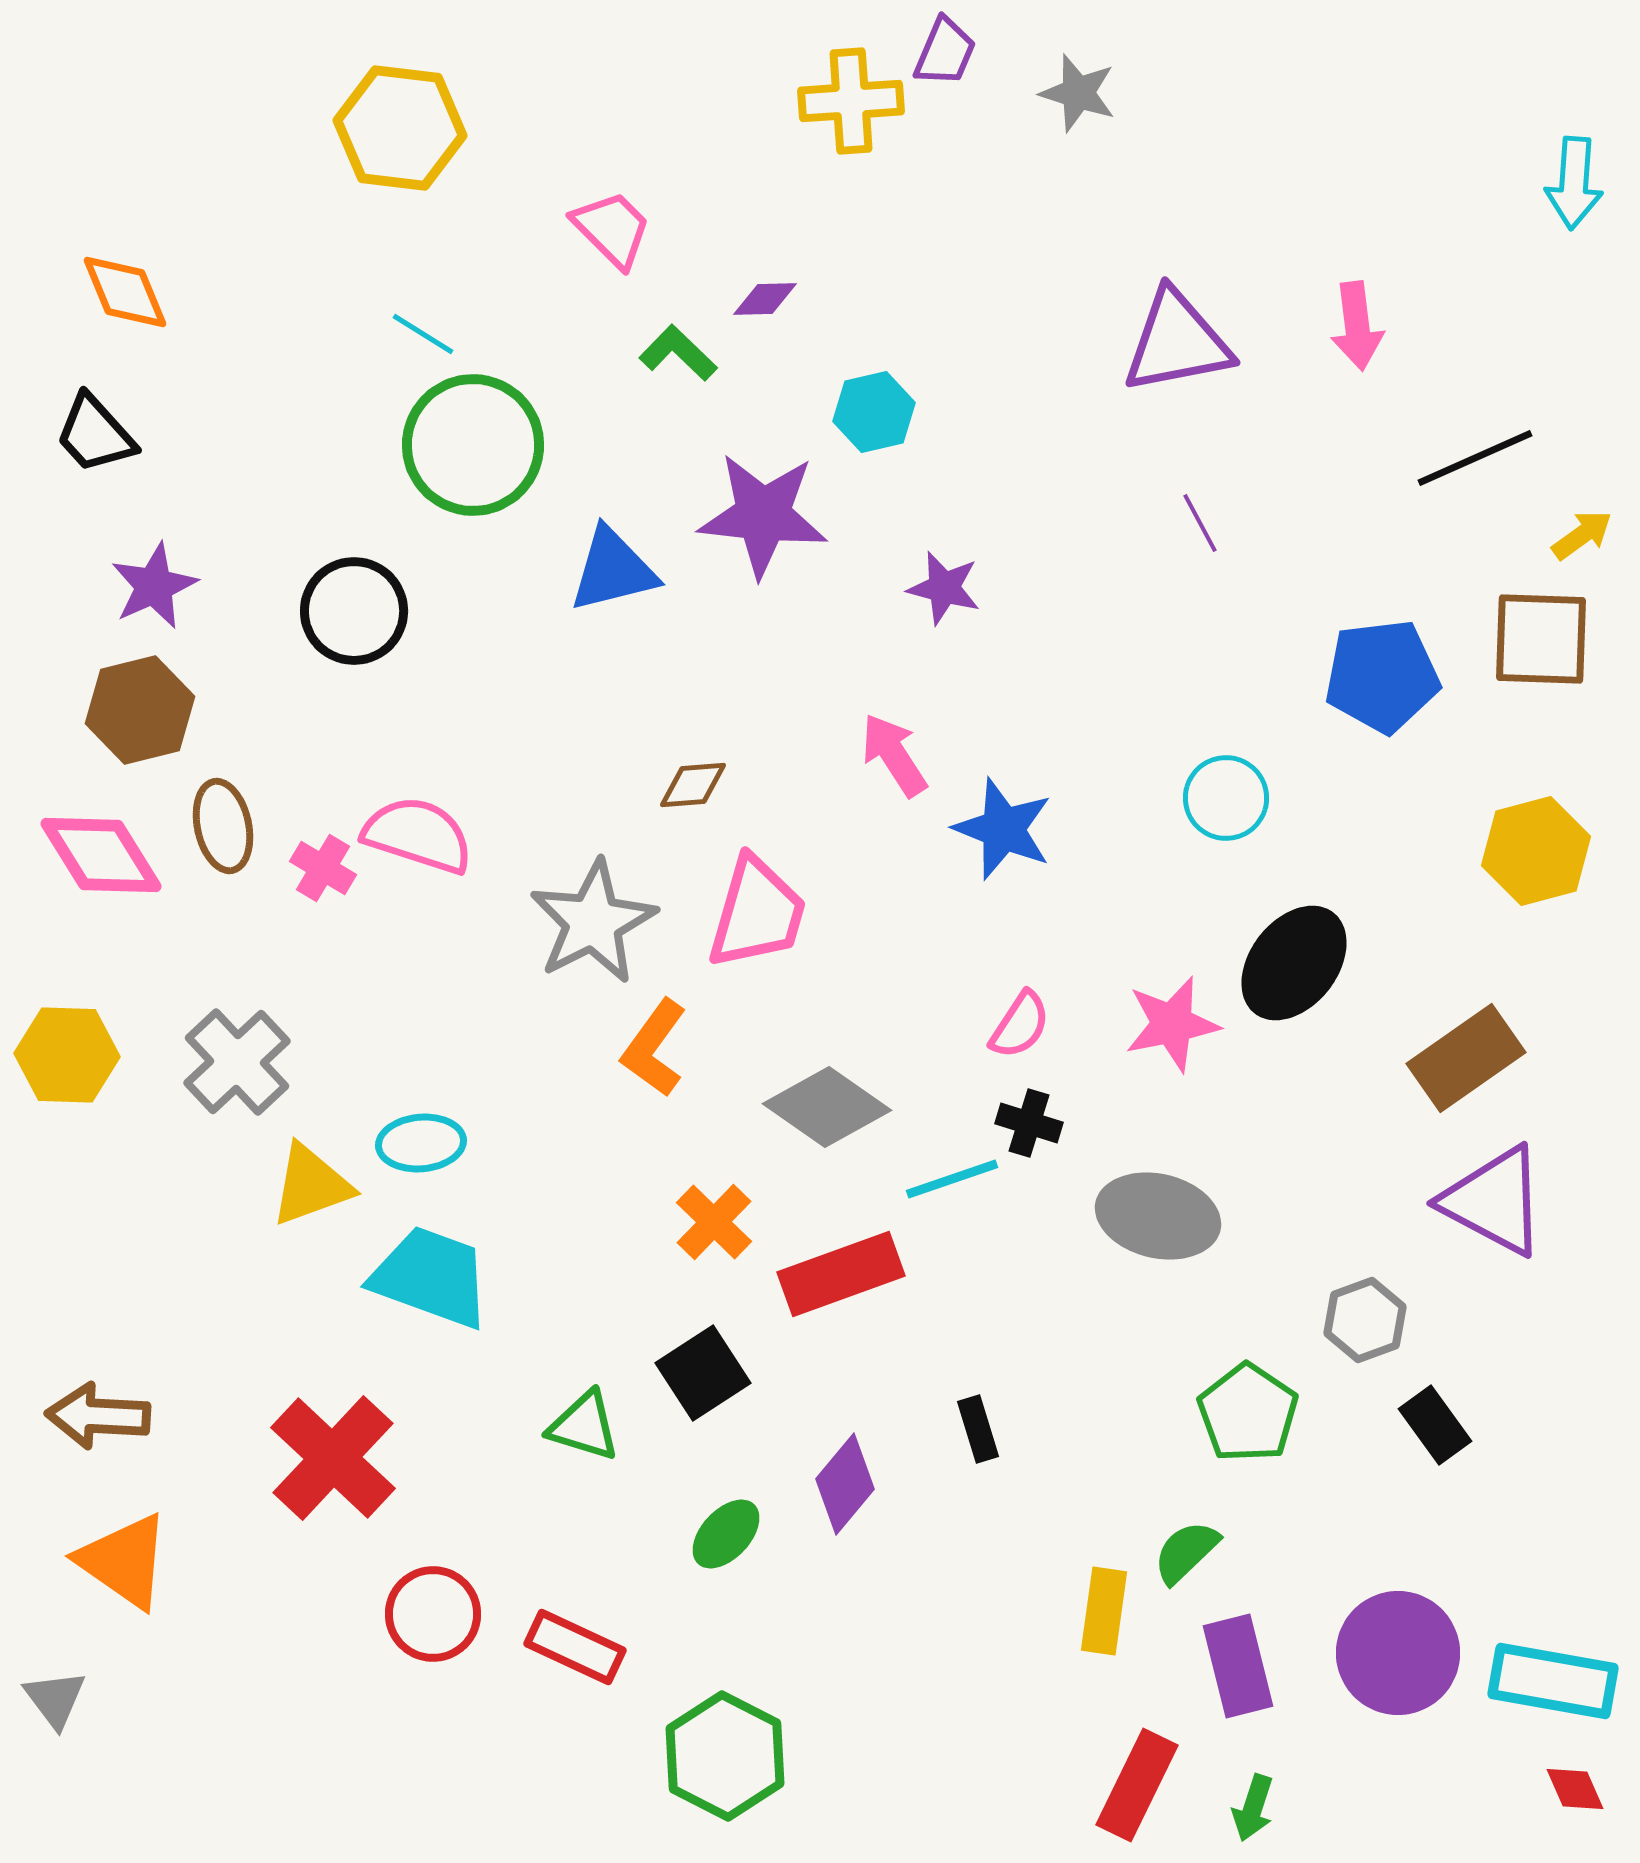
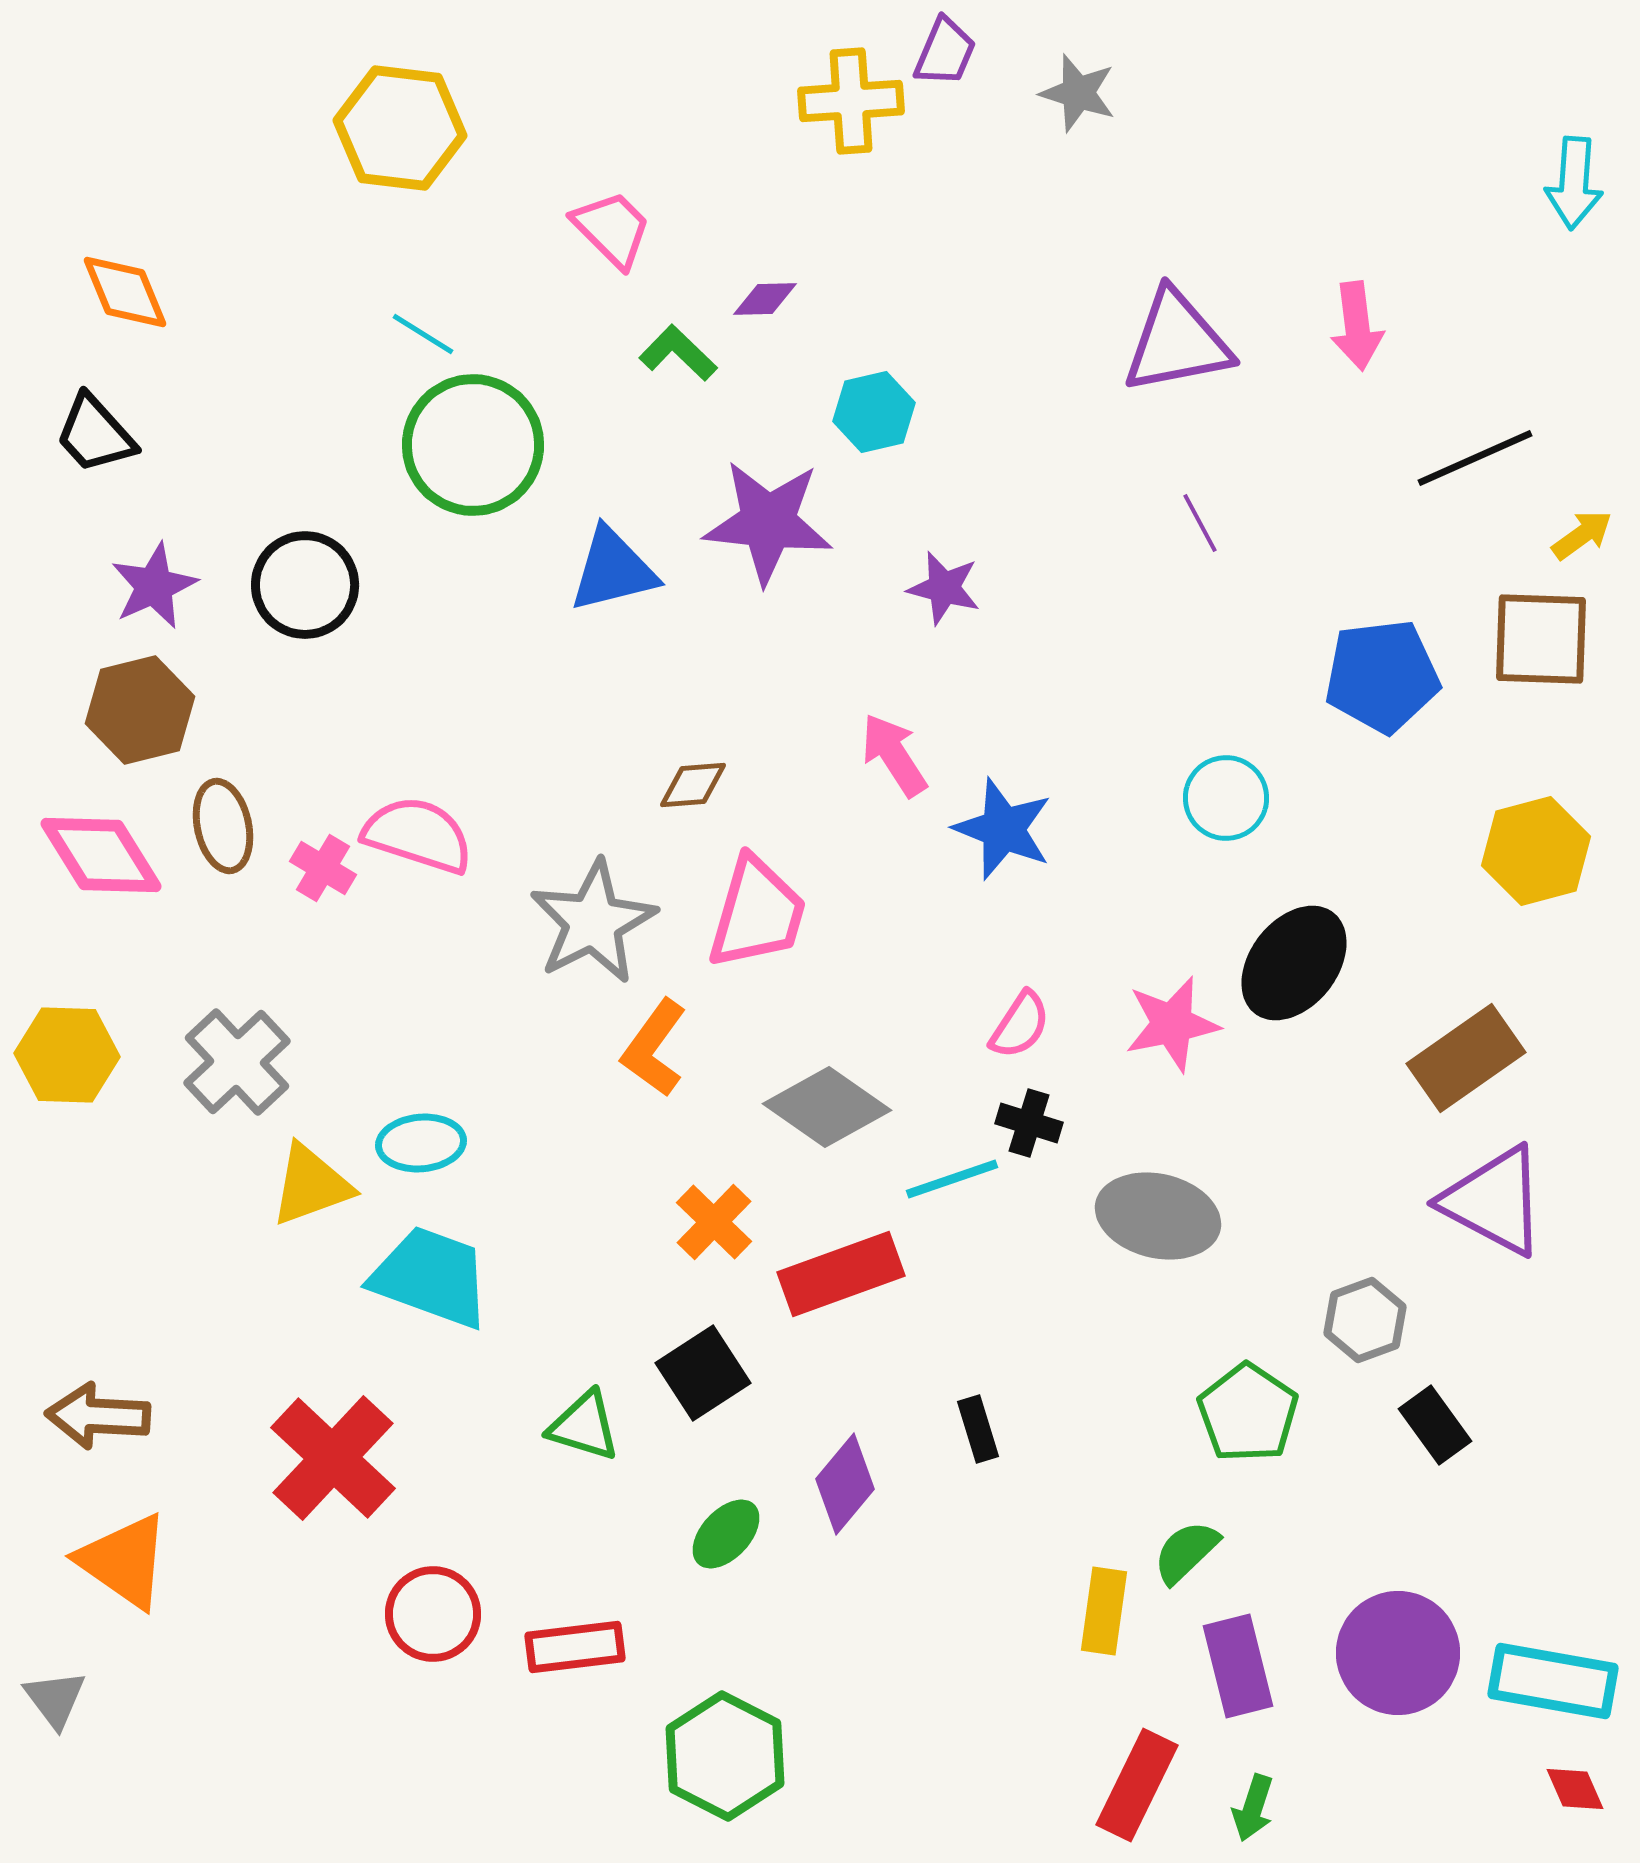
purple star at (763, 515): moved 5 px right, 7 px down
black circle at (354, 611): moved 49 px left, 26 px up
red rectangle at (575, 1647): rotated 32 degrees counterclockwise
